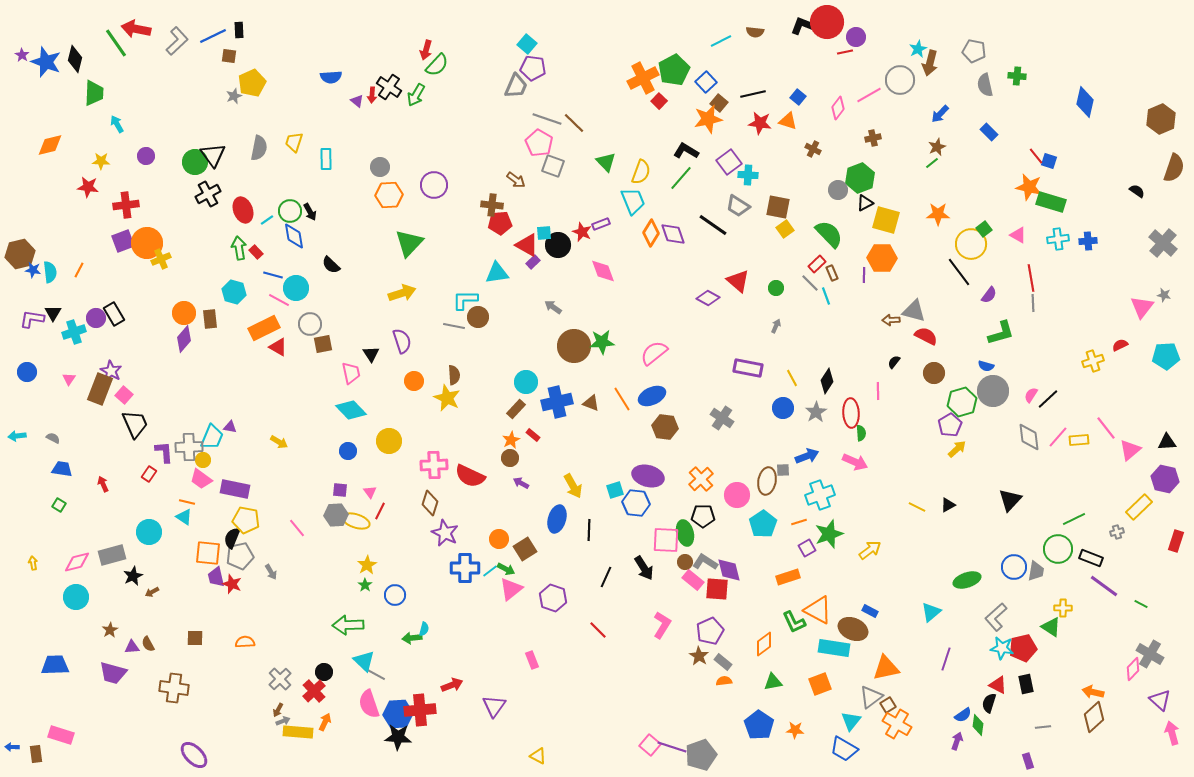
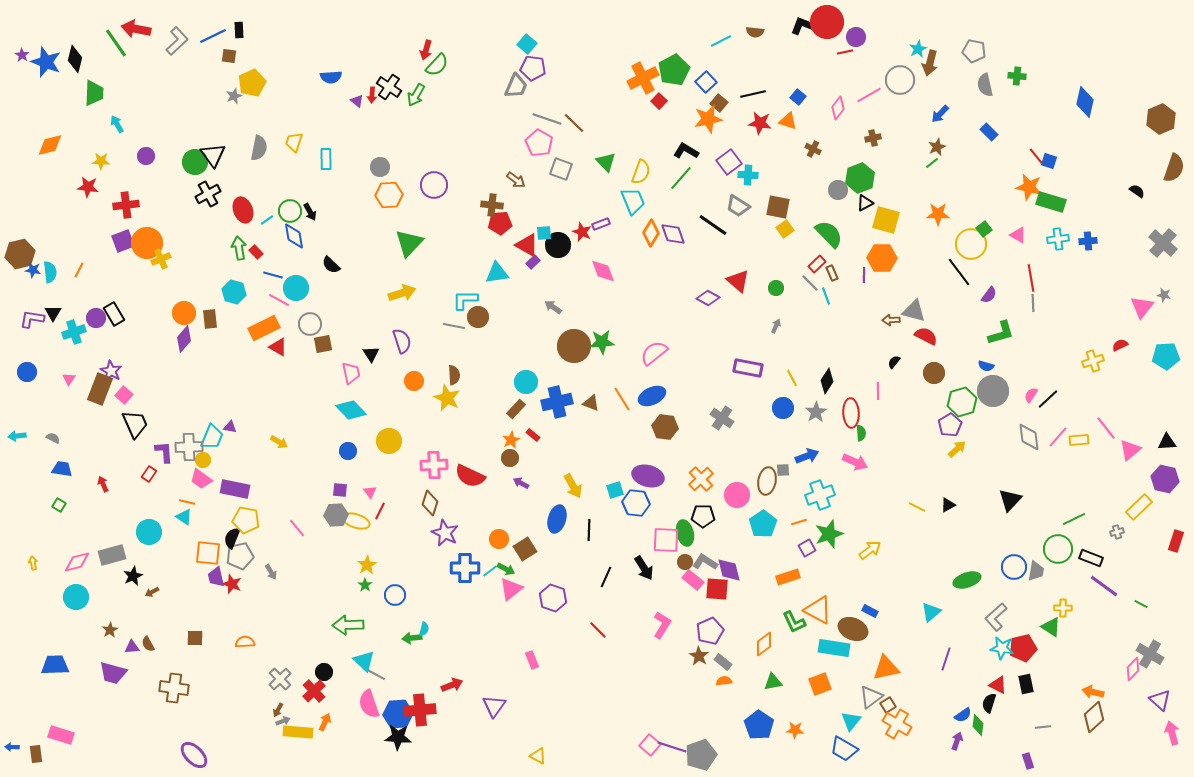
gray square at (553, 166): moved 8 px right, 3 px down
